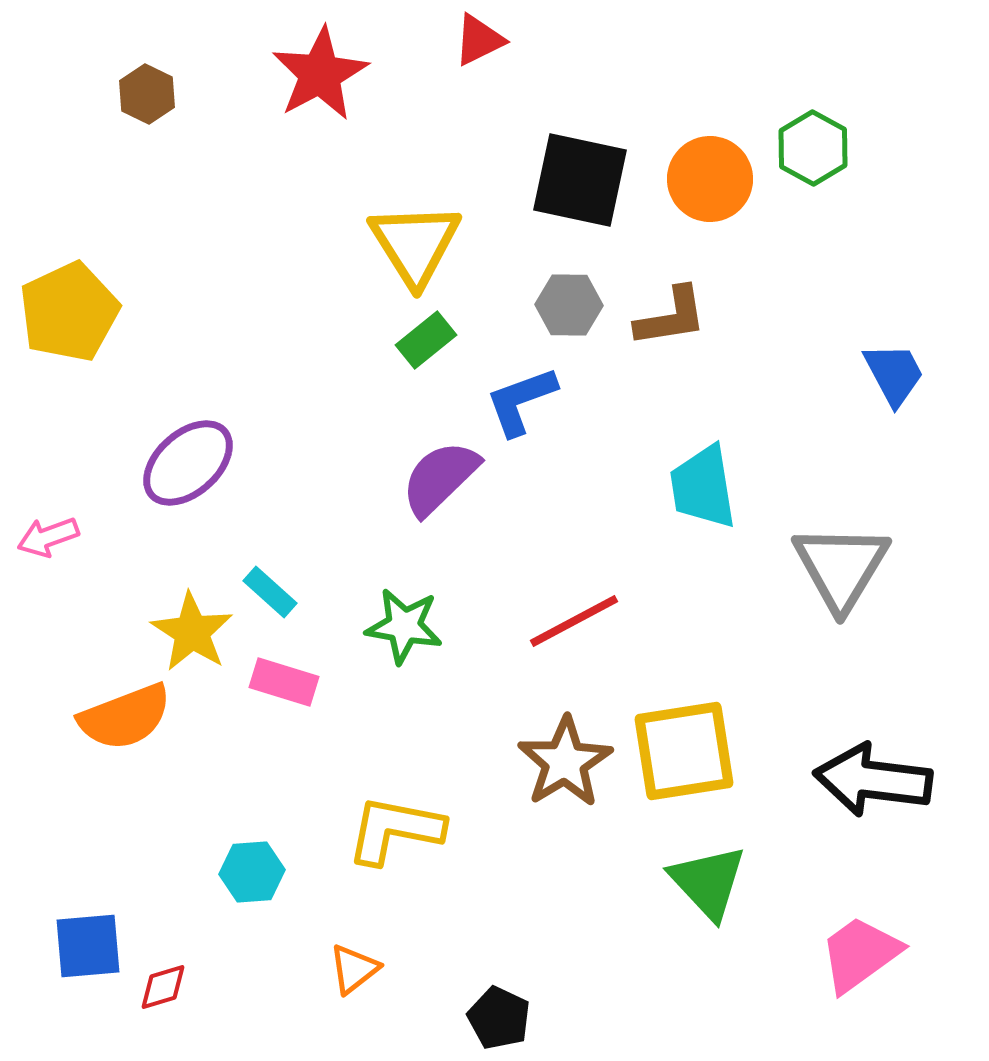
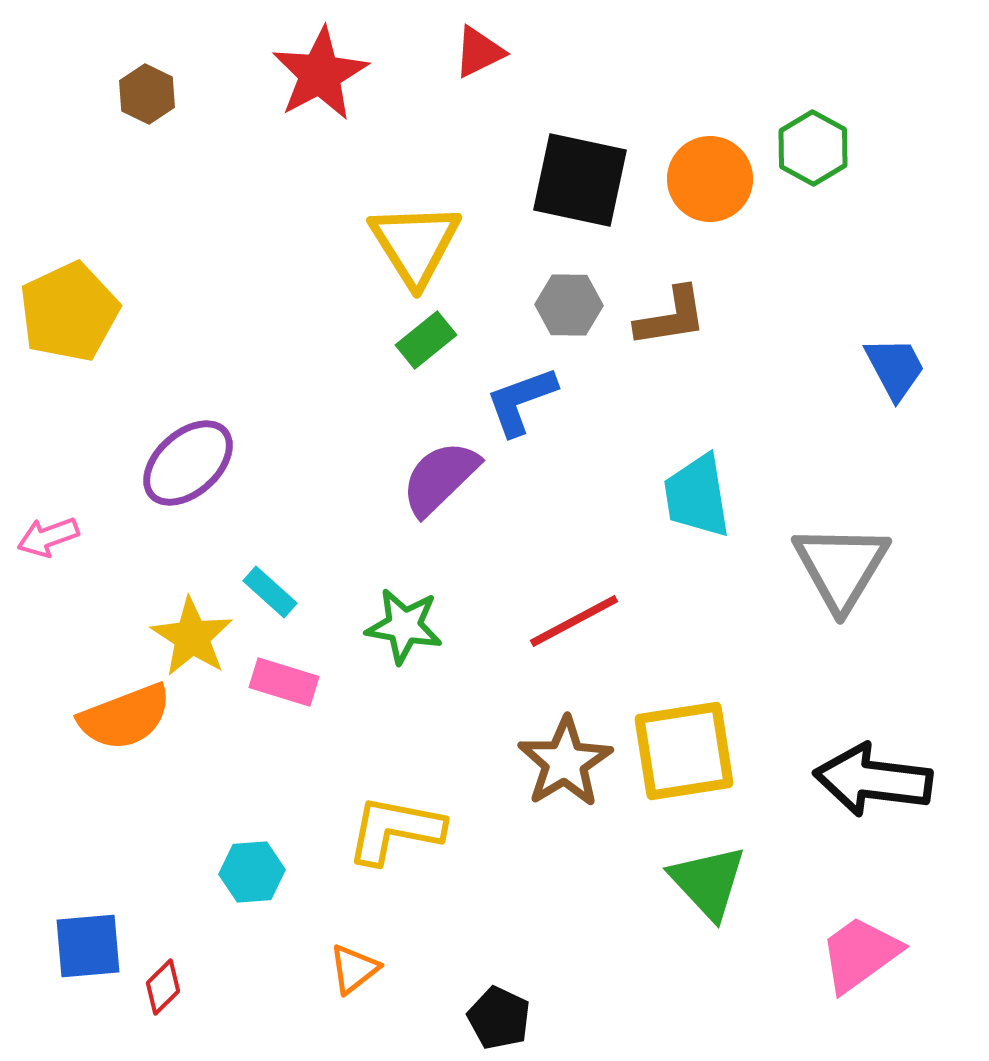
red triangle: moved 12 px down
blue trapezoid: moved 1 px right, 6 px up
cyan trapezoid: moved 6 px left, 9 px down
yellow star: moved 5 px down
red diamond: rotated 28 degrees counterclockwise
